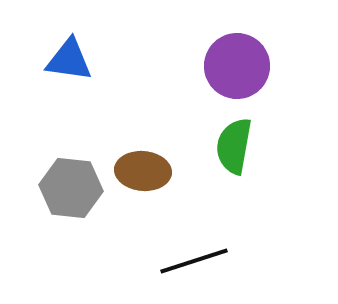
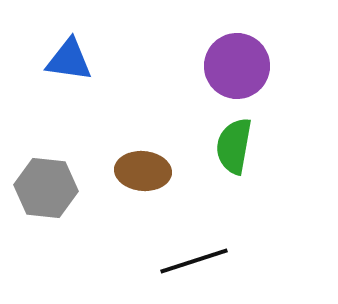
gray hexagon: moved 25 px left
